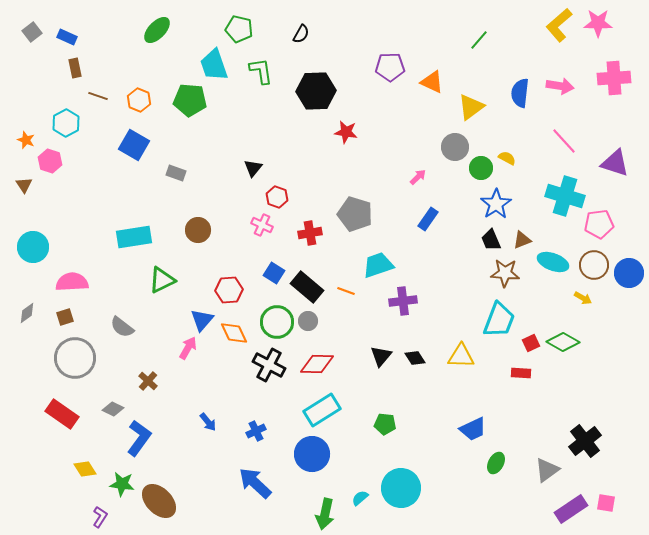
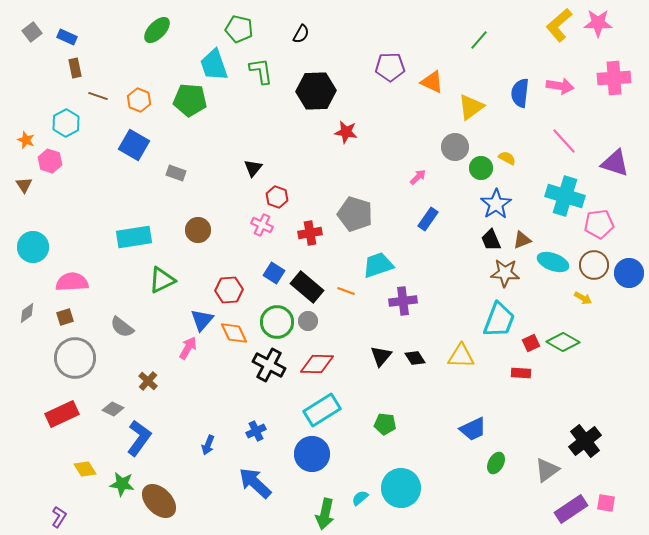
red rectangle at (62, 414): rotated 60 degrees counterclockwise
blue arrow at (208, 422): moved 23 px down; rotated 60 degrees clockwise
purple L-shape at (100, 517): moved 41 px left
